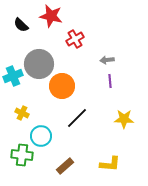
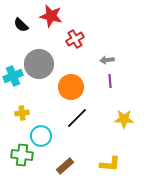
orange circle: moved 9 px right, 1 px down
yellow cross: rotated 32 degrees counterclockwise
